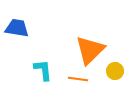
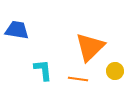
blue trapezoid: moved 2 px down
orange triangle: moved 3 px up
